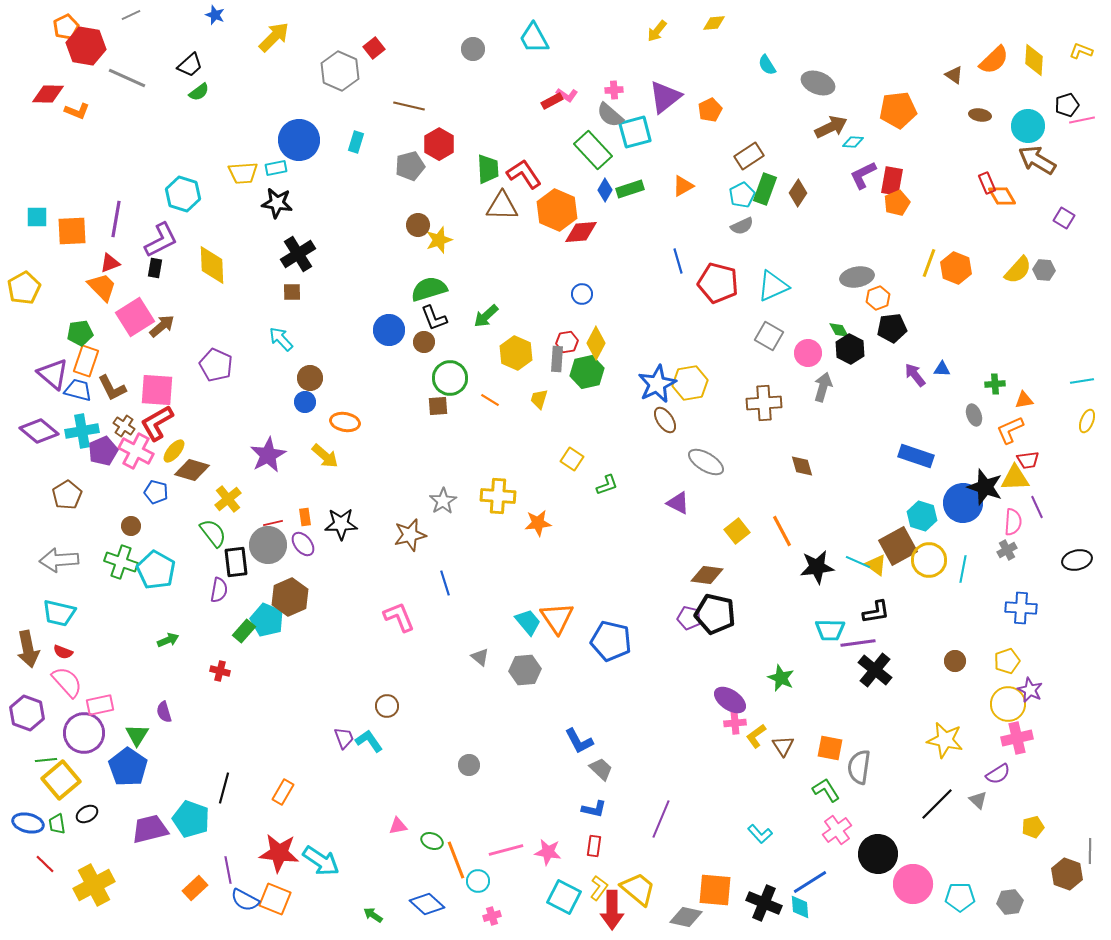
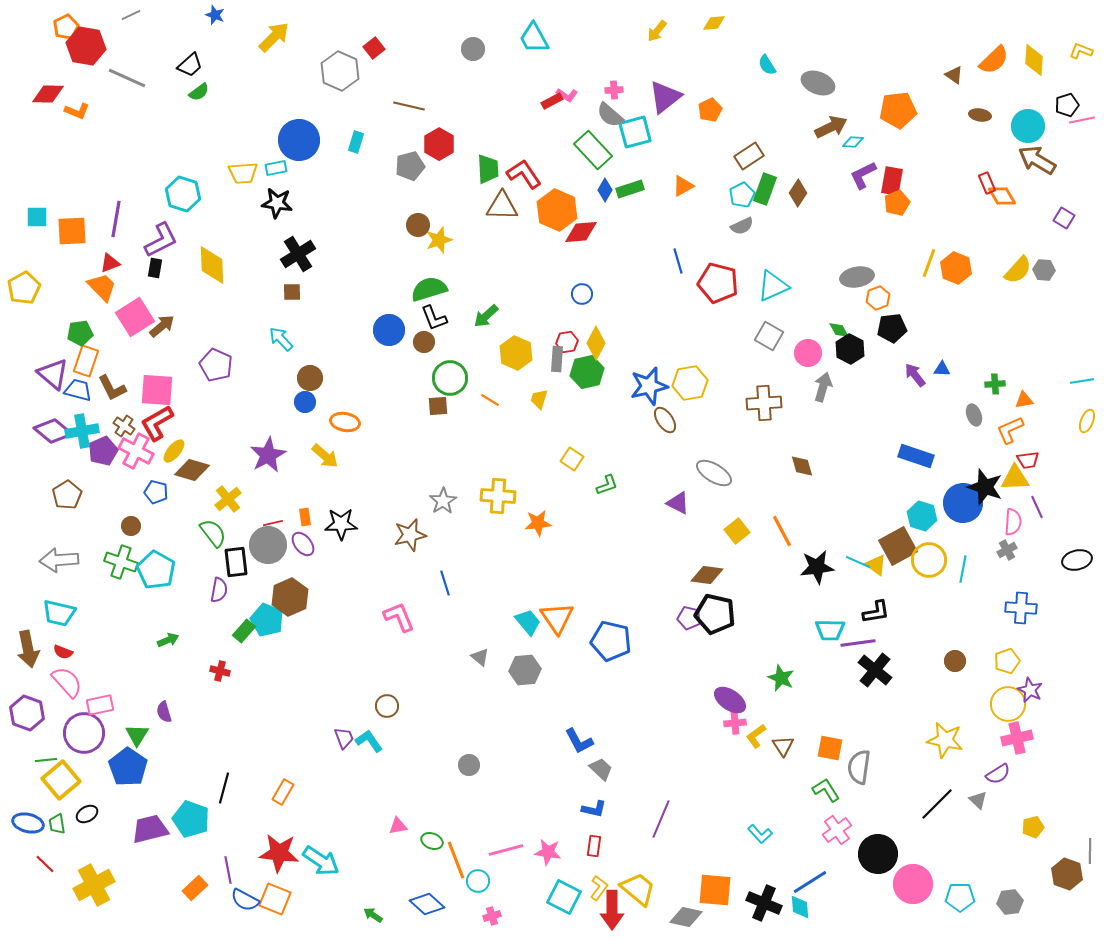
blue star at (657, 384): moved 8 px left, 2 px down; rotated 12 degrees clockwise
purple diamond at (39, 431): moved 14 px right
gray ellipse at (706, 462): moved 8 px right, 11 px down
